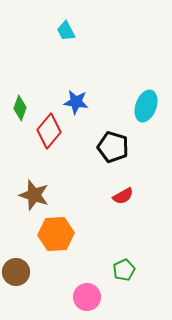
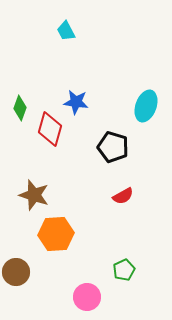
red diamond: moved 1 px right, 2 px up; rotated 24 degrees counterclockwise
